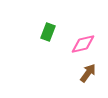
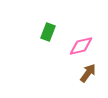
pink diamond: moved 2 px left, 2 px down
